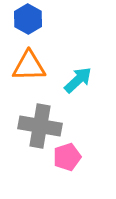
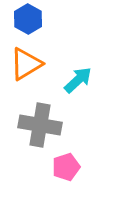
orange triangle: moved 3 px left, 2 px up; rotated 30 degrees counterclockwise
gray cross: moved 1 px up
pink pentagon: moved 1 px left, 10 px down
